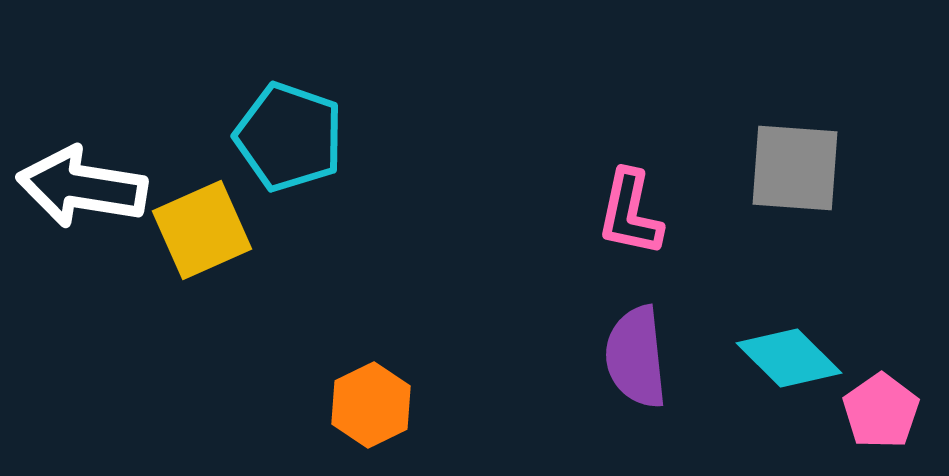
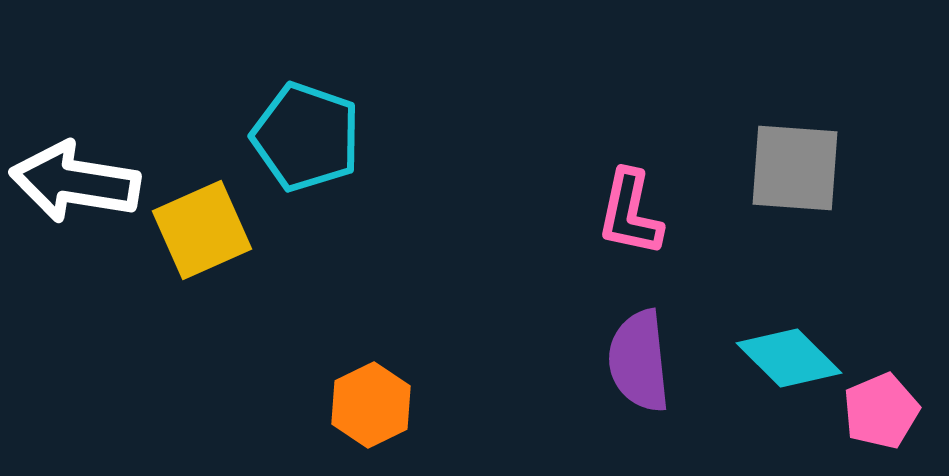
cyan pentagon: moved 17 px right
white arrow: moved 7 px left, 5 px up
purple semicircle: moved 3 px right, 4 px down
pink pentagon: rotated 12 degrees clockwise
